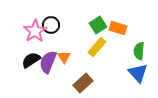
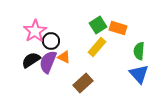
black circle: moved 16 px down
orange triangle: rotated 32 degrees counterclockwise
blue triangle: moved 1 px right, 1 px down
